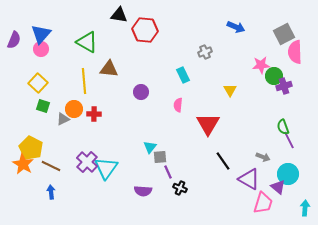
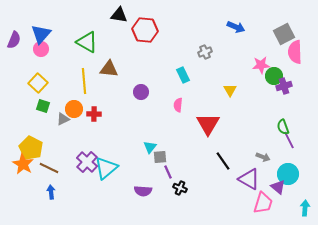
brown line at (51, 166): moved 2 px left, 2 px down
cyan triangle at (106, 168): rotated 15 degrees clockwise
